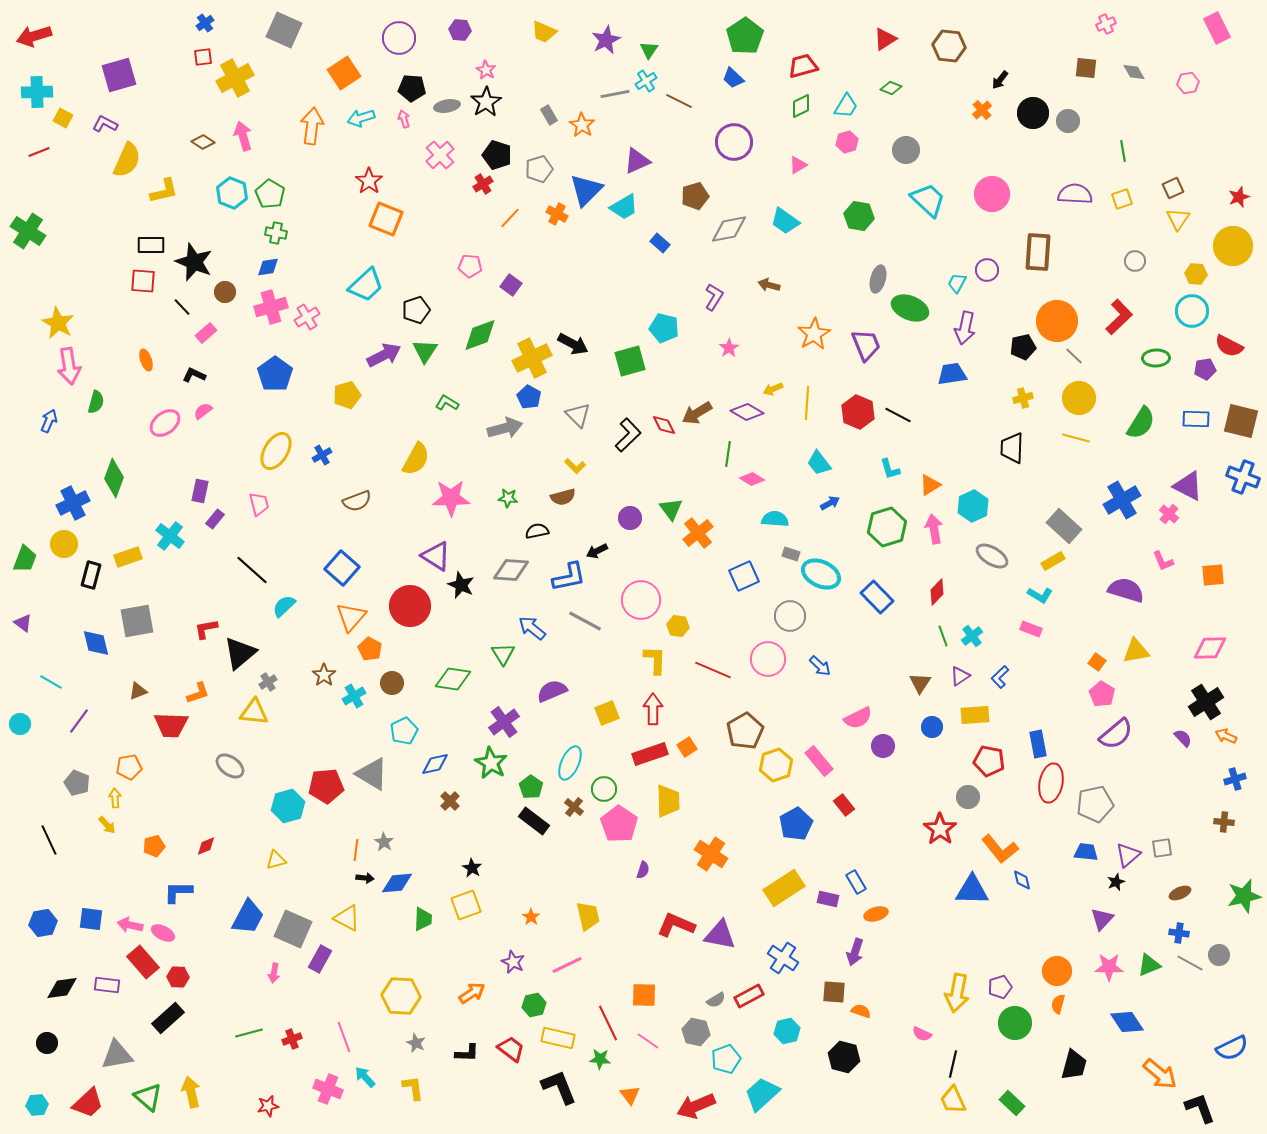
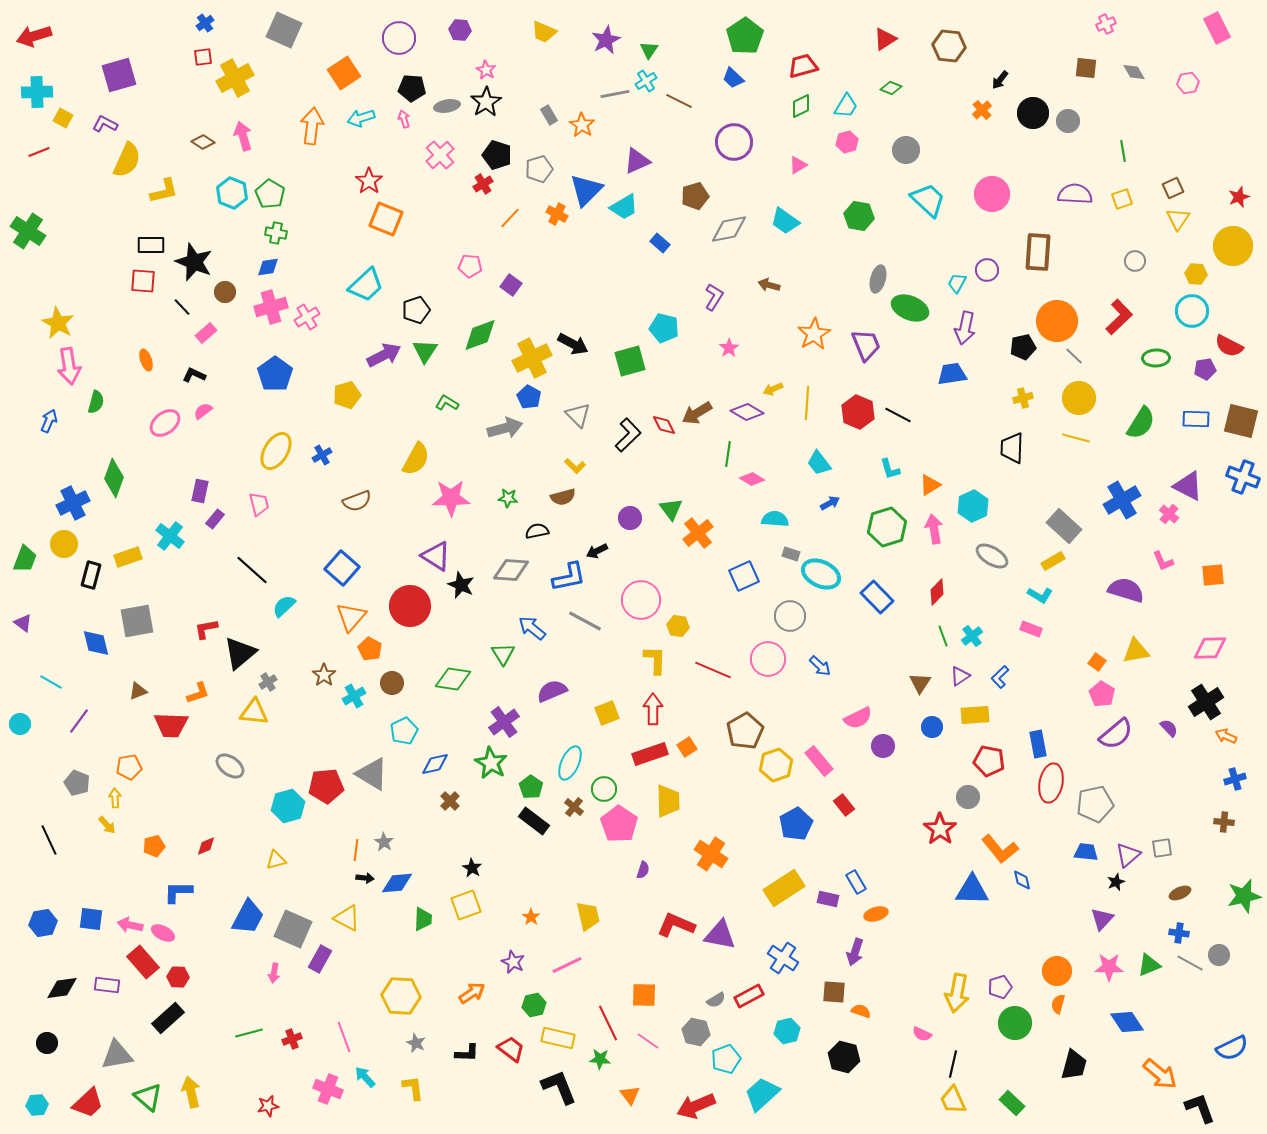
purple semicircle at (1183, 738): moved 14 px left, 10 px up
